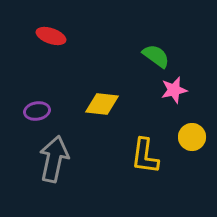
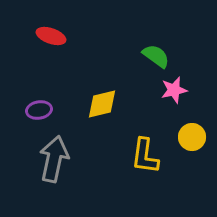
yellow diamond: rotated 20 degrees counterclockwise
purple ellipse: moved 2 px right, 1 px up
